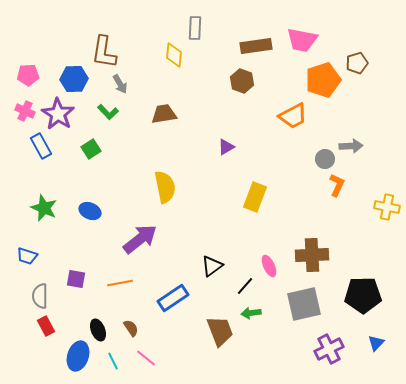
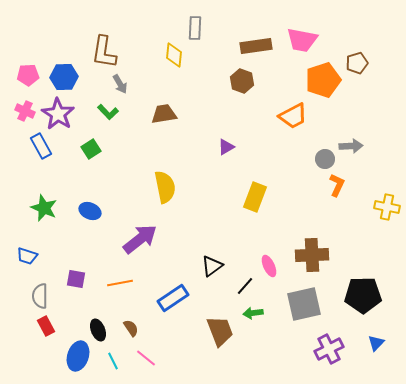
blue hexagon at (74, 79): moved 10 px left, 2 px up
green arrow at (251, 313): moved 2 px right
